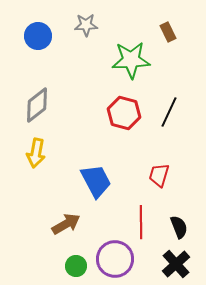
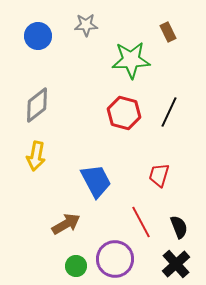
yellow arrow: moved 3 px down
red line: rotated 28 degrees counterclockwise
